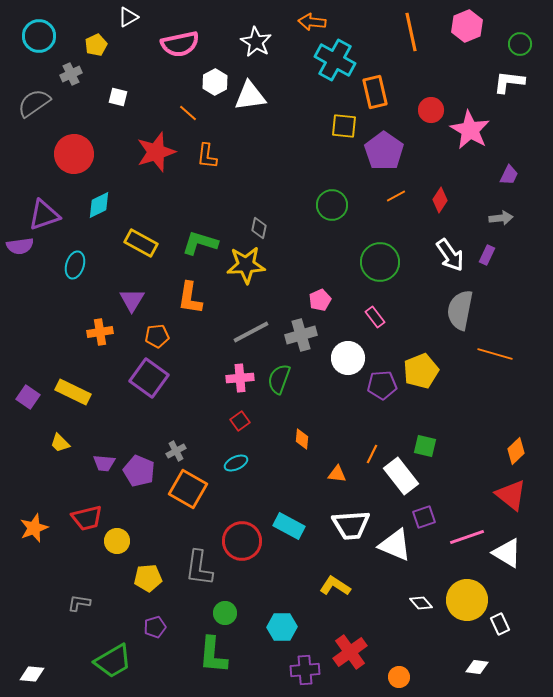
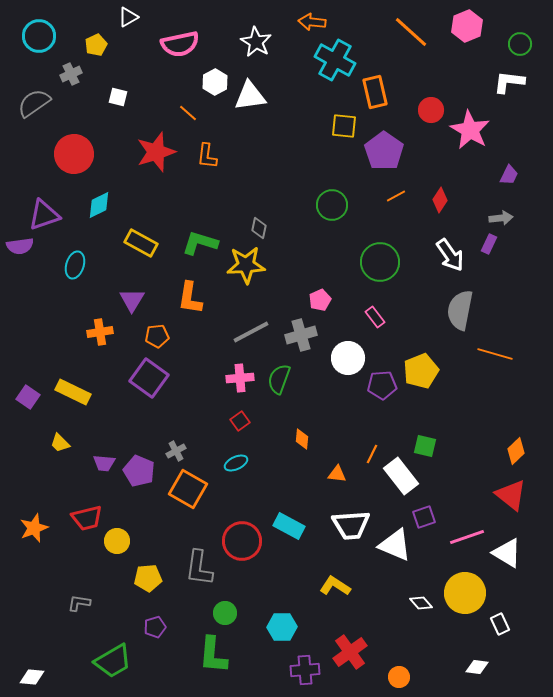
orange line at (411, 32): rotated 36 degrees counterclockwise
purple rectangle at (487, 255): moved 2 px right, 11 px up
yellow circle at (467, 600): moved 2 px left, 7 px up
white diamond at (32, 674): moved 3 px down
